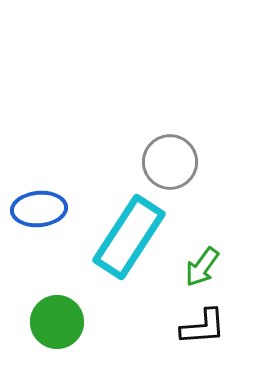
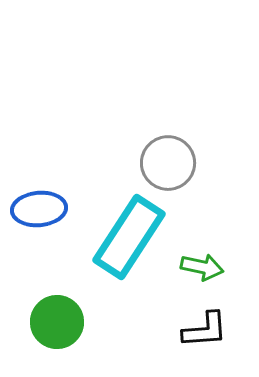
gray circle: moved 2 px left, 1 px down
green arrow: rotated 114 degrees counterclockwise
black L-shape: moved 2 px right, 3 px down
